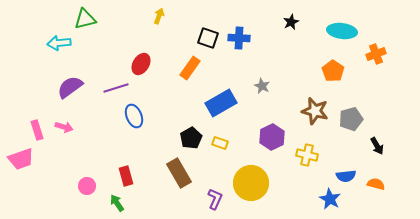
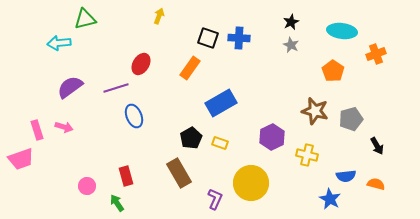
gray star: moved 29 px right, 41 px up
